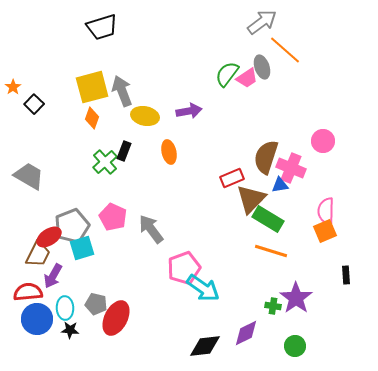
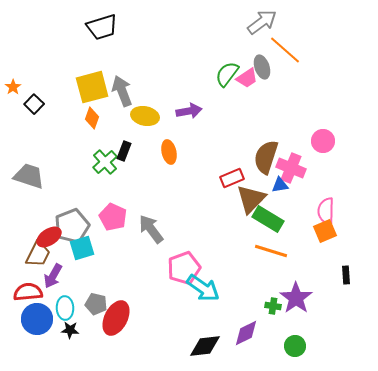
gray trapezoid at (29, 176): rotated 12 degrees counterclockwise
